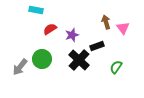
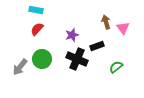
red semicircle: moved 13 px left; rotated 16 degrees counterclockwise
black cross: moved 2 px left, 1 px up; rotated 20 degrees counterclockwise
green semicircle: rotated 16 degrees clockwise
